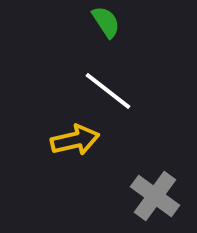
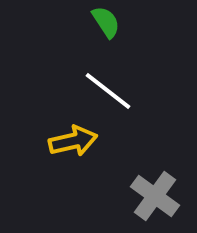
yellow arrow: moved 2 px left, 1 px down
